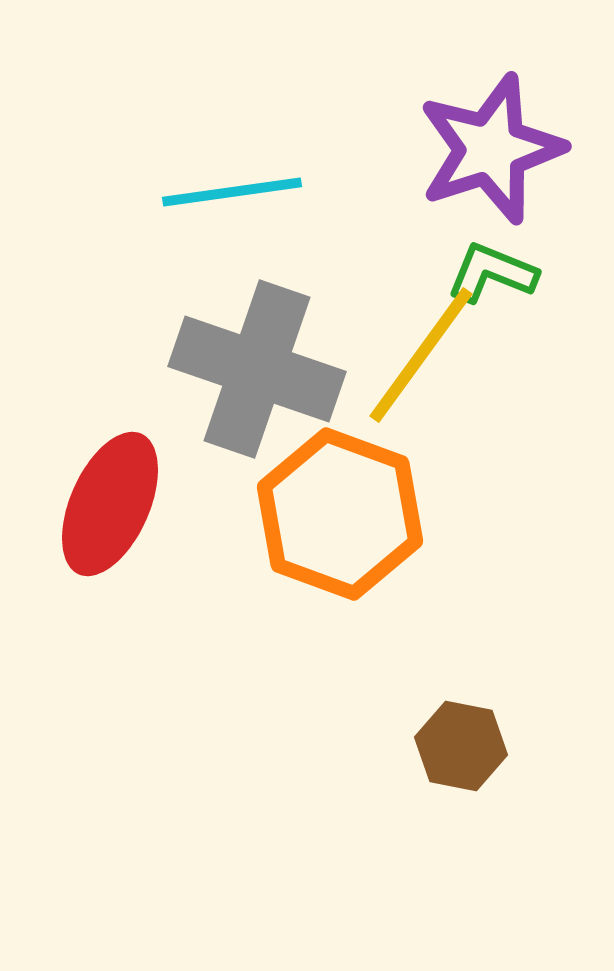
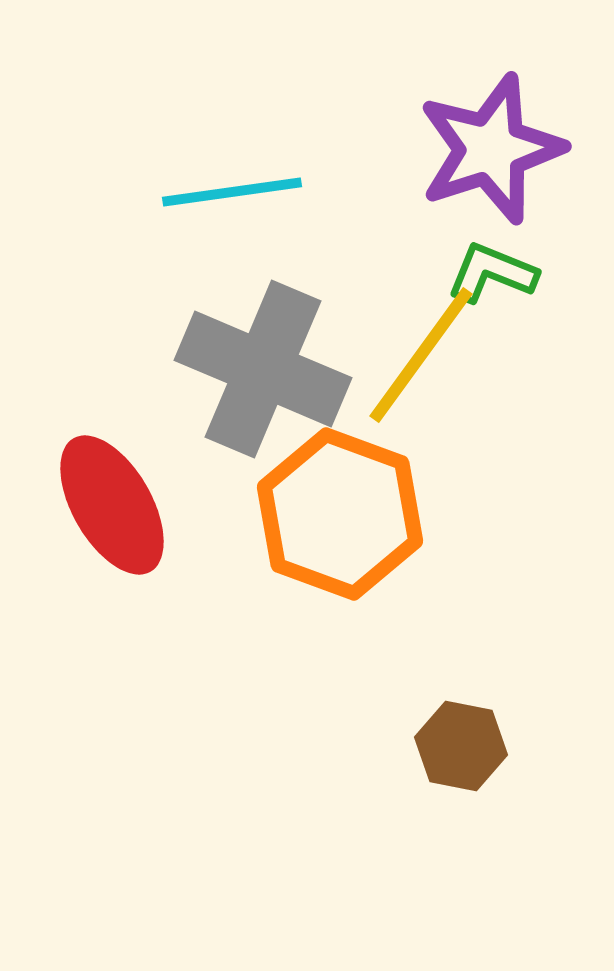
gray cross: moved 6 px right; rotated 4 degrees clockwise
red ellipse: moved 2 px right, 1 px down; rotated 54 degrees counterclockwise
